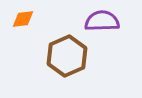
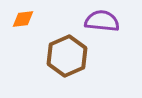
purple semicircle: rotated 8 degrees clockwise
